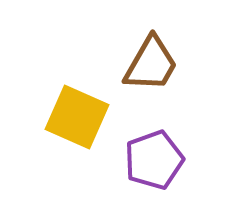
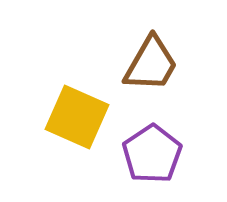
purple pentagon: moved 2 px left, 6 px up; rotated 14 degrees counterclockwise
